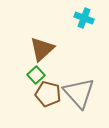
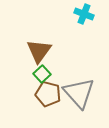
cyan cross: moved 4 px up
brown triangle: moved 3 px left, 2 px down; rotated 12 degrees counterclockwise
green square: moved 6 px right, 1 px up
